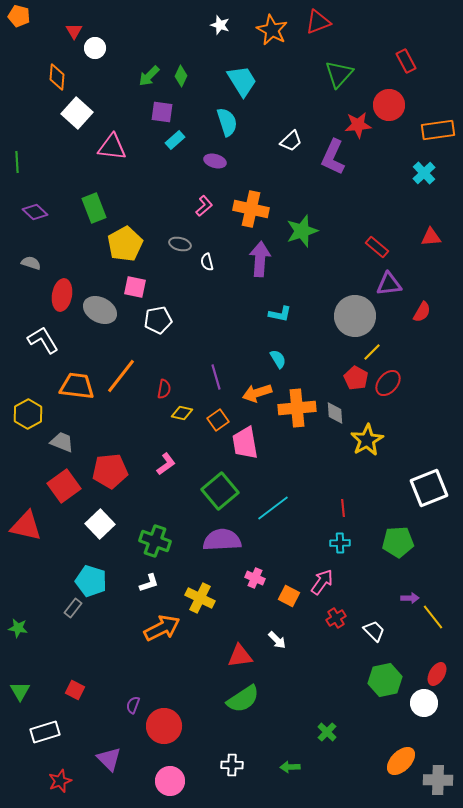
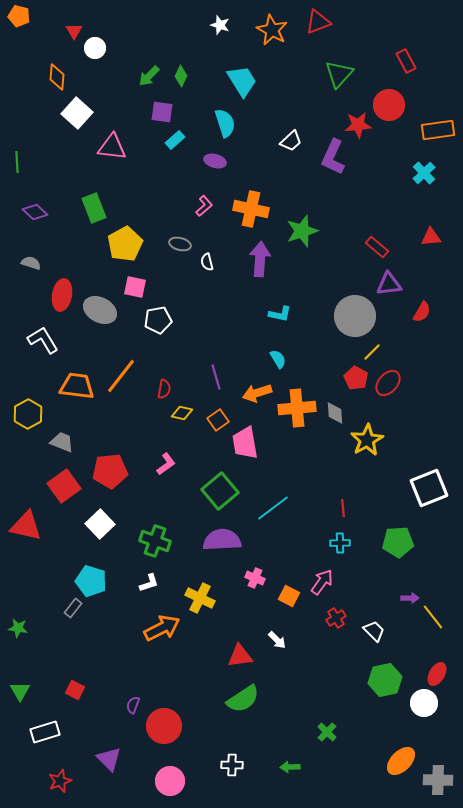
cyan semicircle at (227, 122): moved 2 px left, 1 px down
